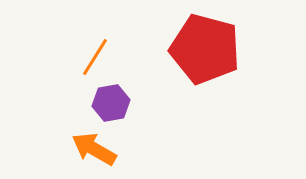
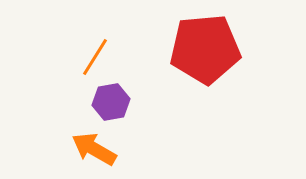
red pentagon: rotated 20 degrees counterclockwise
purple hexagon: moved 1 px up
